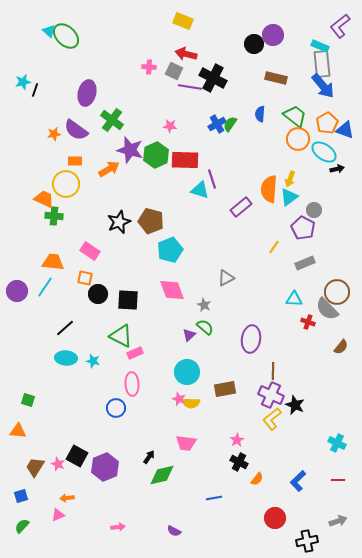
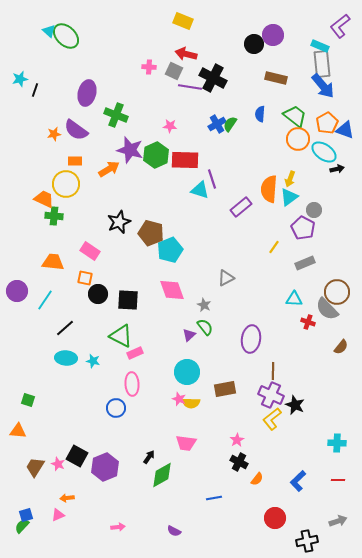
cyan star at (23, 82): moved 3 px left, 3 px up
green cross at (112, 120): moved 4 px right, 5 px up; rotated 15 degrees counterclockwise
brown pentagon at (151, 221): moved 12 px down
cyan line at (45, 287): moved 13 px down
green semicircle at (205, 327): rotated 12 degrees clockwise
cyan cross at (337, 443): rotated 24 degrees counterclockwise
green diamond at (162, 475): rotated 16 degrees counterclockwise
blue square at (21, 496): moved 5 px right, 19 px down
